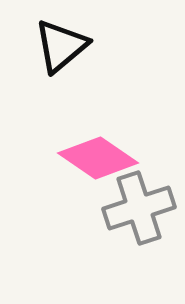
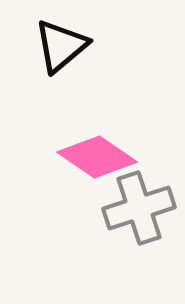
pink diamond: moved 1 px left, 1 px up
